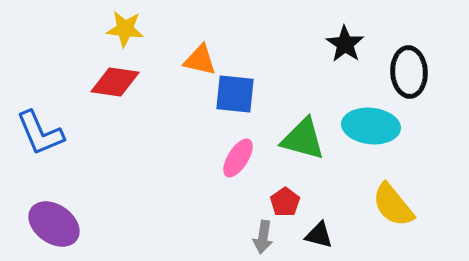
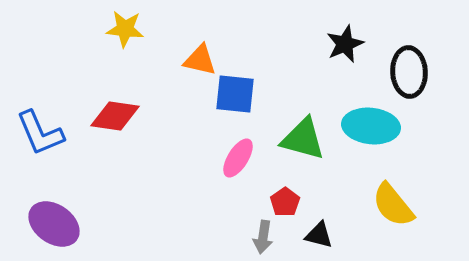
black star: rotated 15 degrees clockwise
red diamond: moved 34 px down
